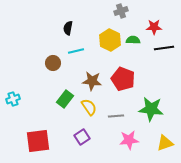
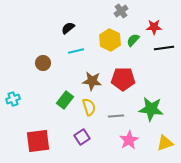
gray cross: rotated 16 degrees counterclockwise
black semicircle: rotated 40 degrees clockwise
green semicircle: rotated 48 degrees counterclockwise
brown circle: moved 10 px left
red pentagon: rotated 20 degrees counterclockwise
green rectangle: moved 1 px down
yellow semicircle: rotated 18 degrees clockwise
pink star: rotated 24 degrees counterclockwise
